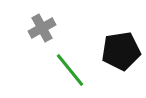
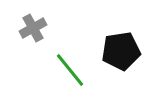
gray cross: moved 9 px left
